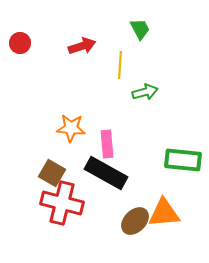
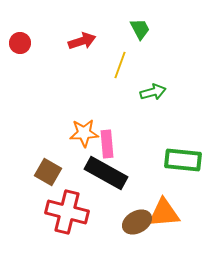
red arrow: moved 5 px up
yellow line: rotated 16 degrees clockwise
green arrow: moved 8 px right
orange star: moved 13 px right, 5 px down; rotated 8 degrees counterclockwise
brown square: moved 4 px left, 1 px up
red cross: moved 5 px right, 9 px down
brown ellipse: moved 2 px right, 1 px down; rotated 16 degrees clockwise
